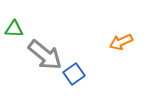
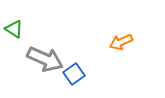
green triangle: rotated 30 degrees clockwise
gray arrow: moved 4 px down; rotated 15 degrees counterclockwise
